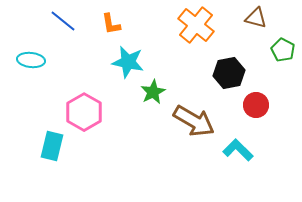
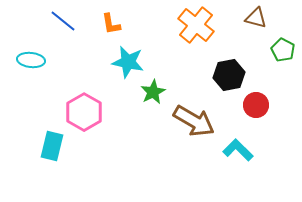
black hexagon: moved 2 px down
